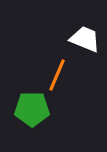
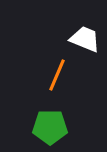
green pentagon: moved 18 px right, 18 px down
